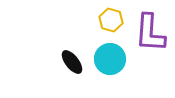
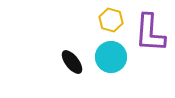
cyan circle: moved 1 px right, 2 px up
